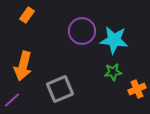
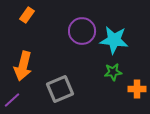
orange cross: rotated 24 degrees clockwise
